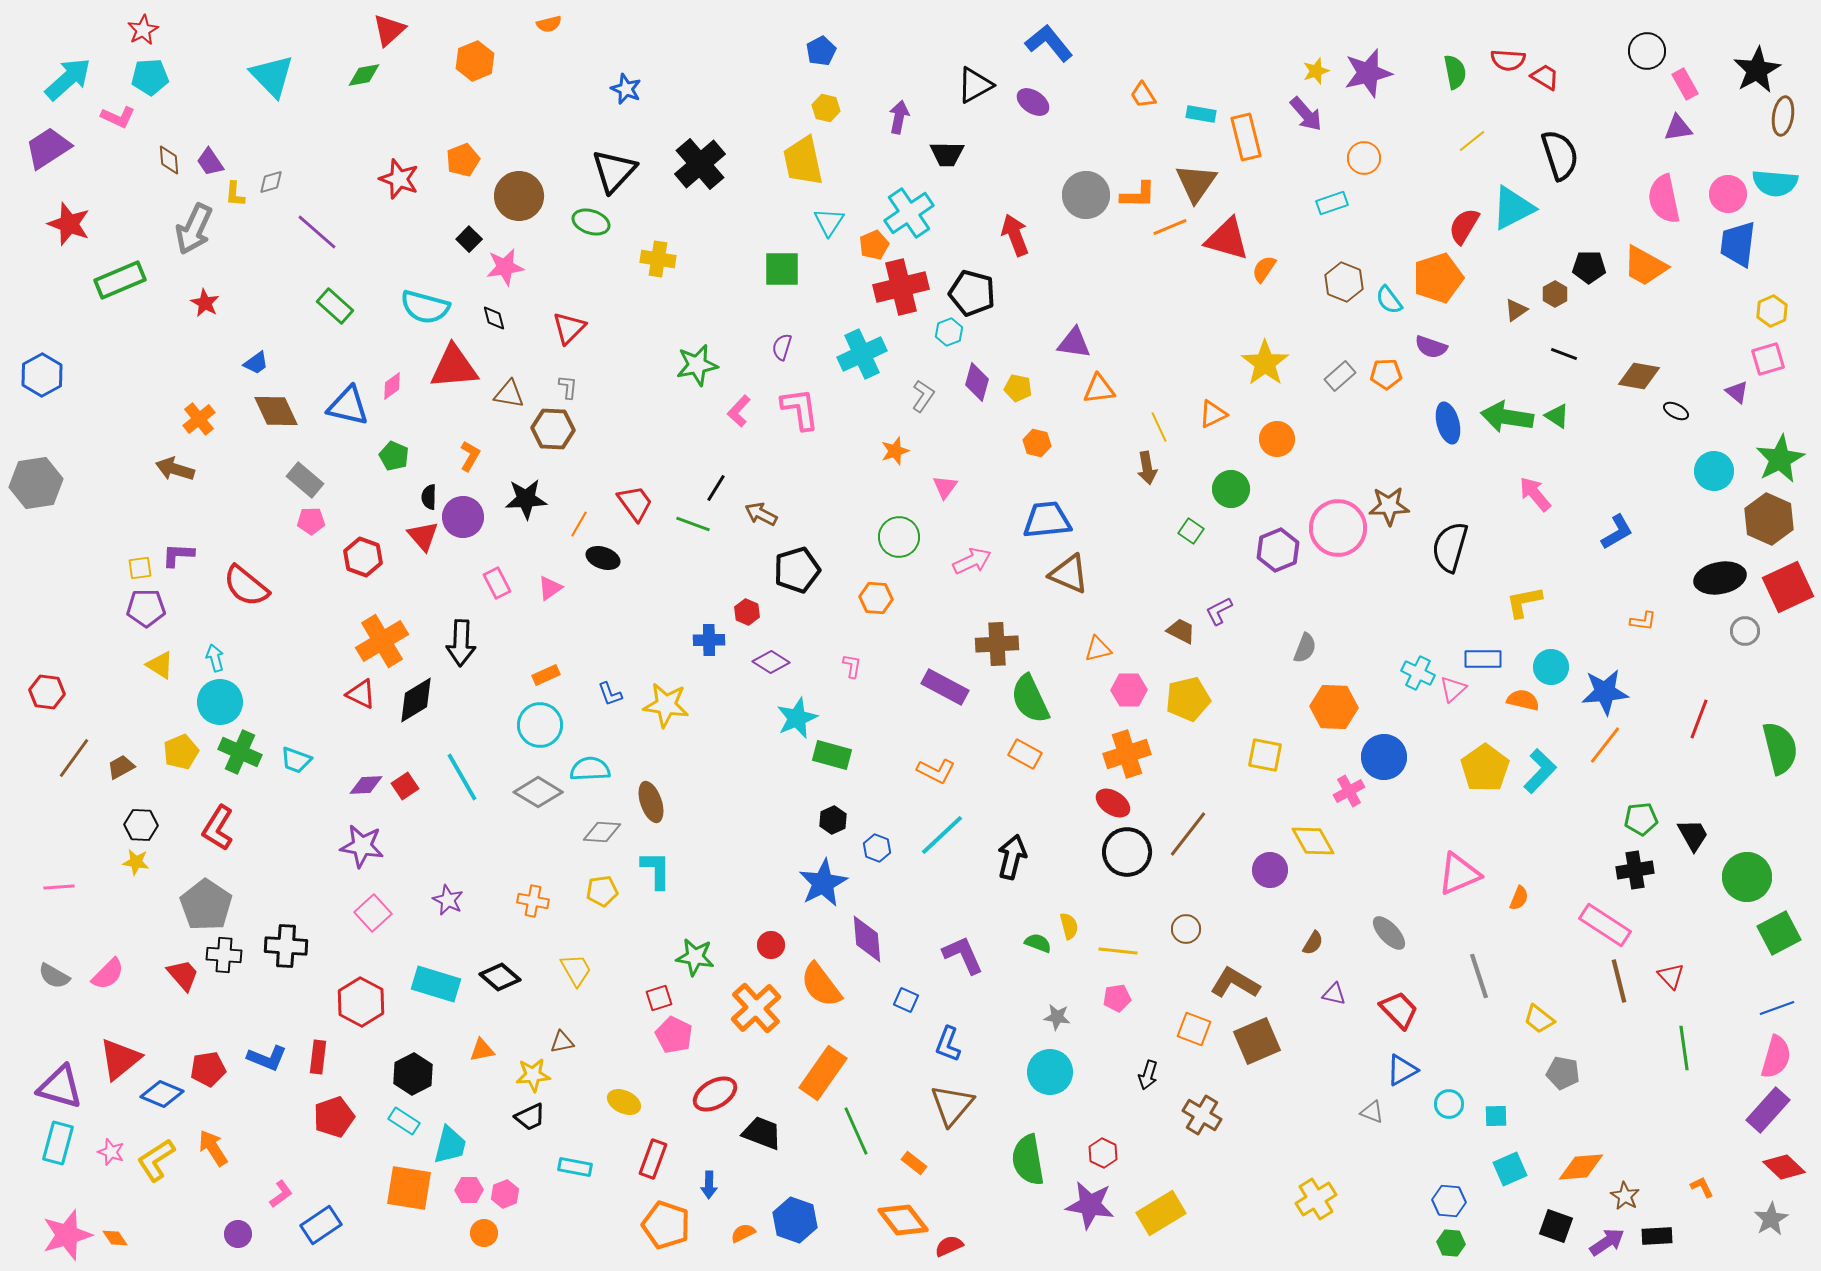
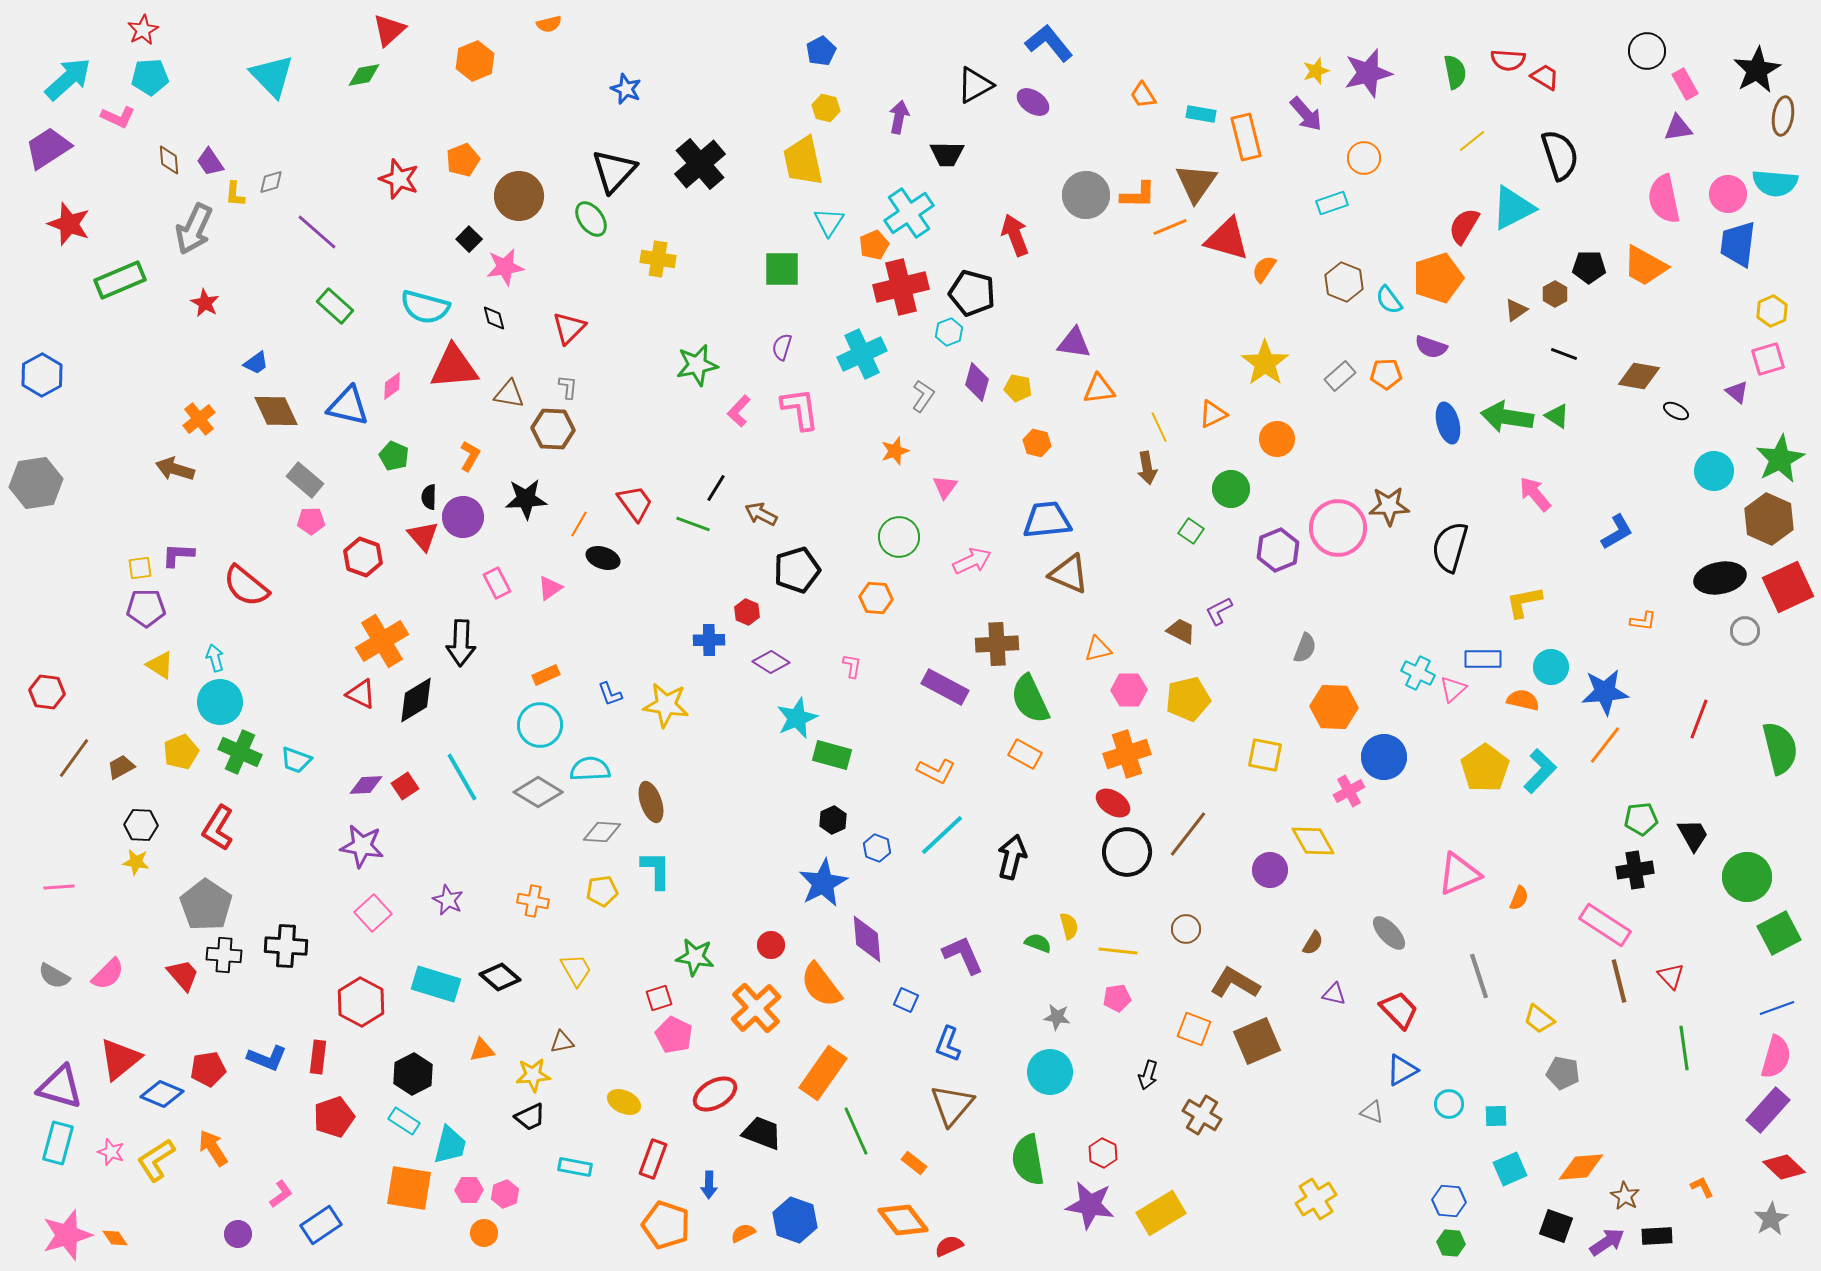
green ellipse at (591, 222): moved 3 px up; rotated 36 degrees clockwise
